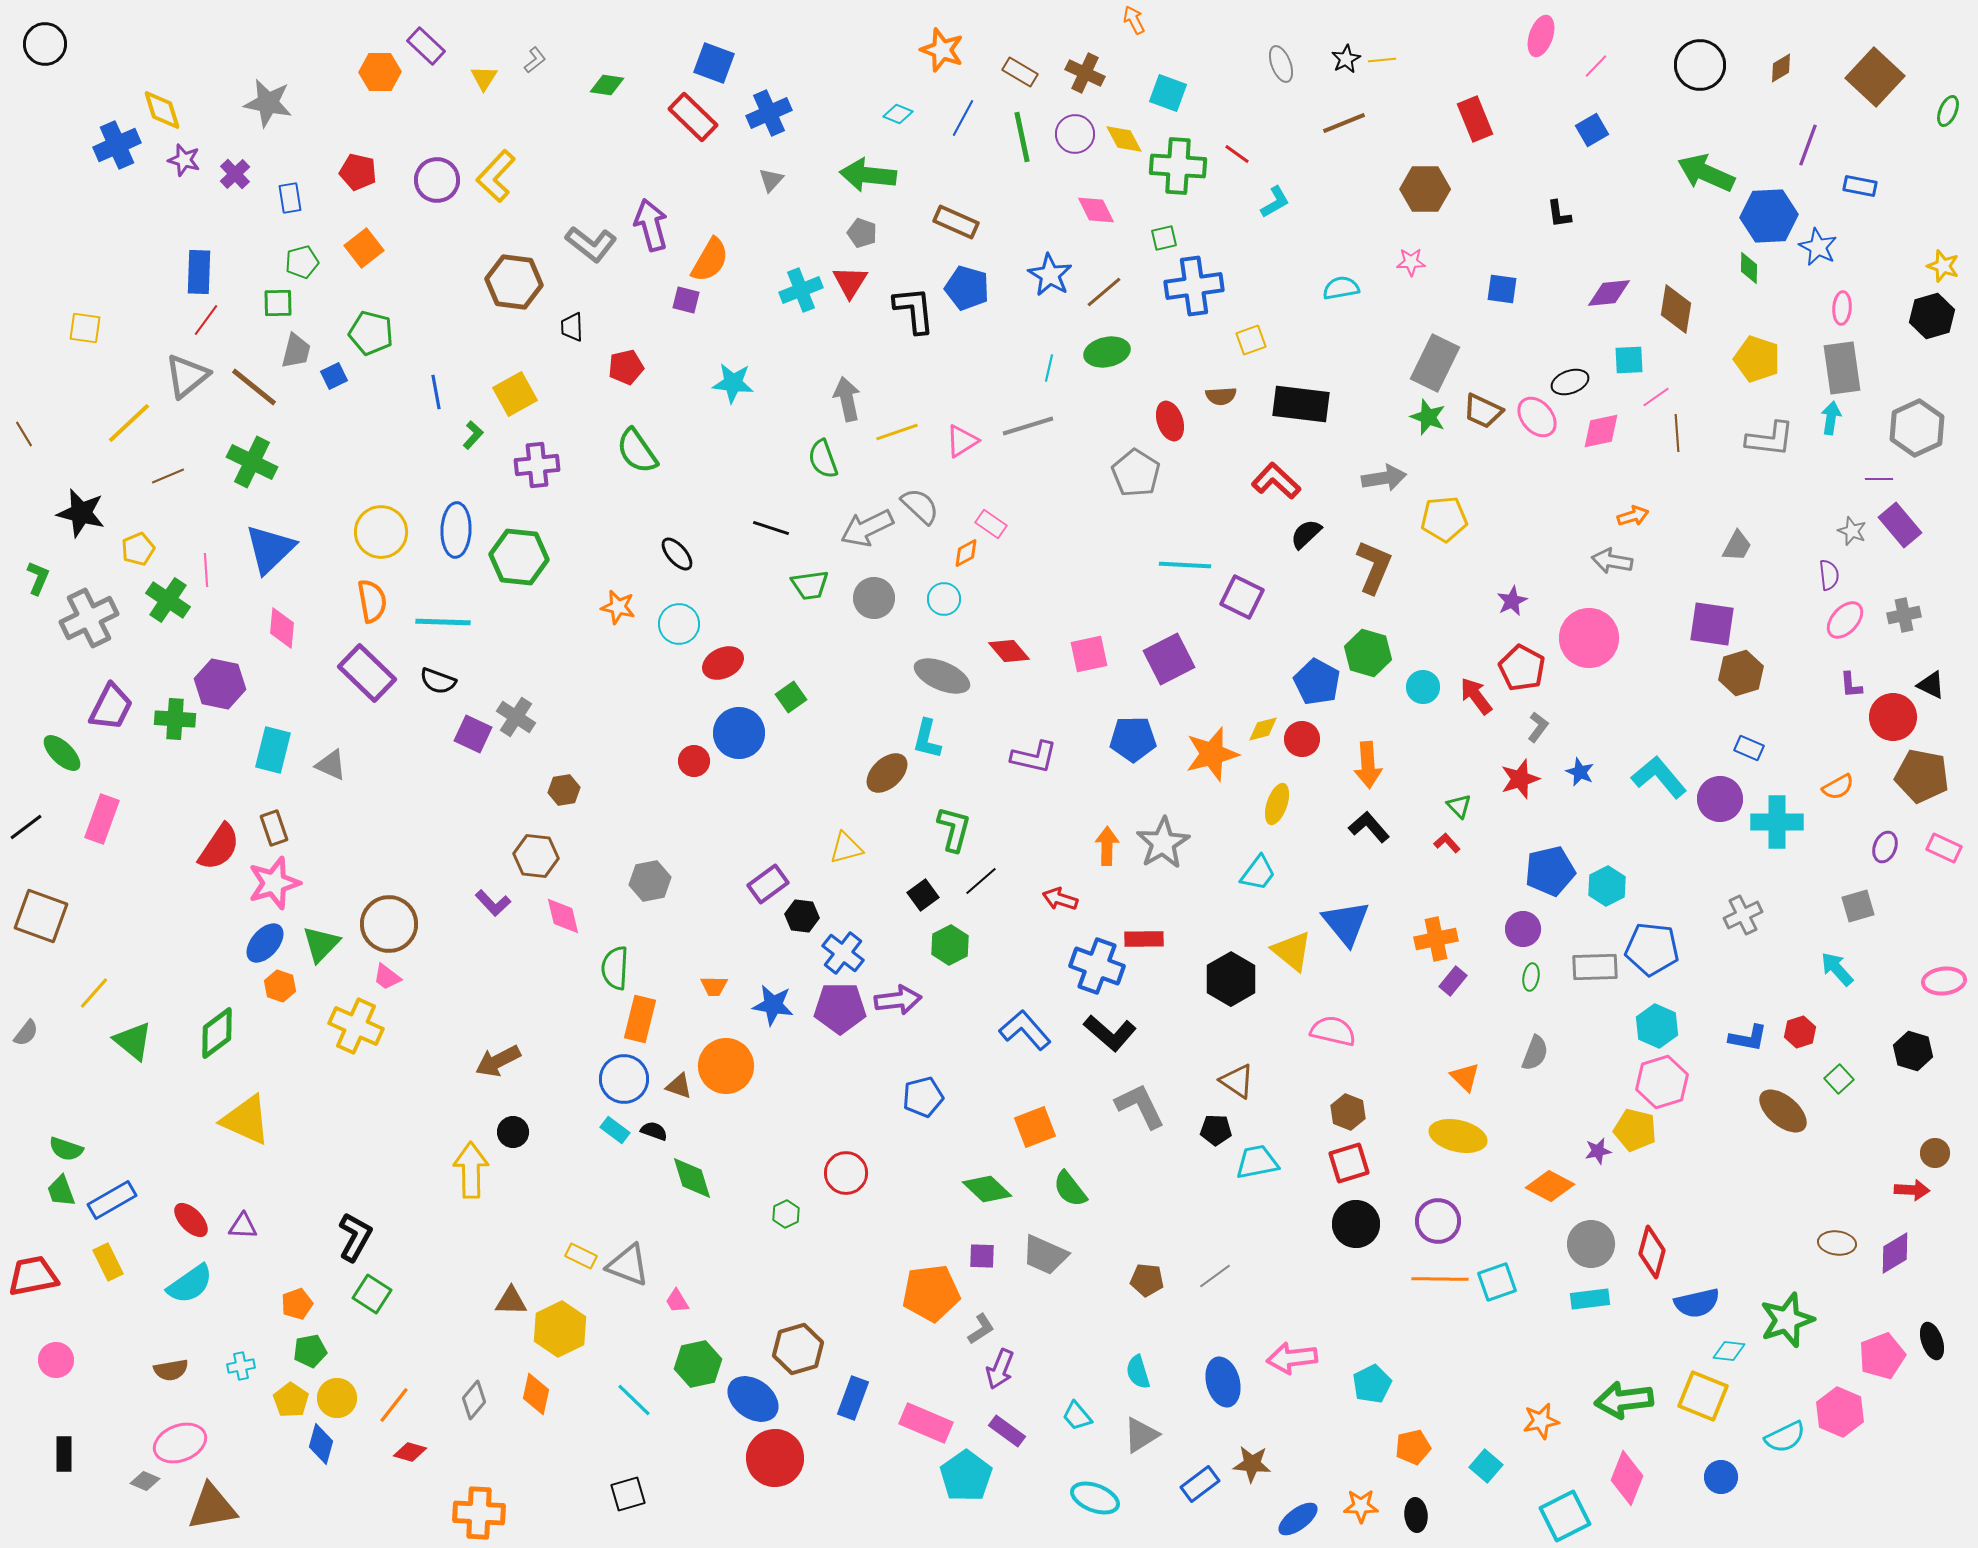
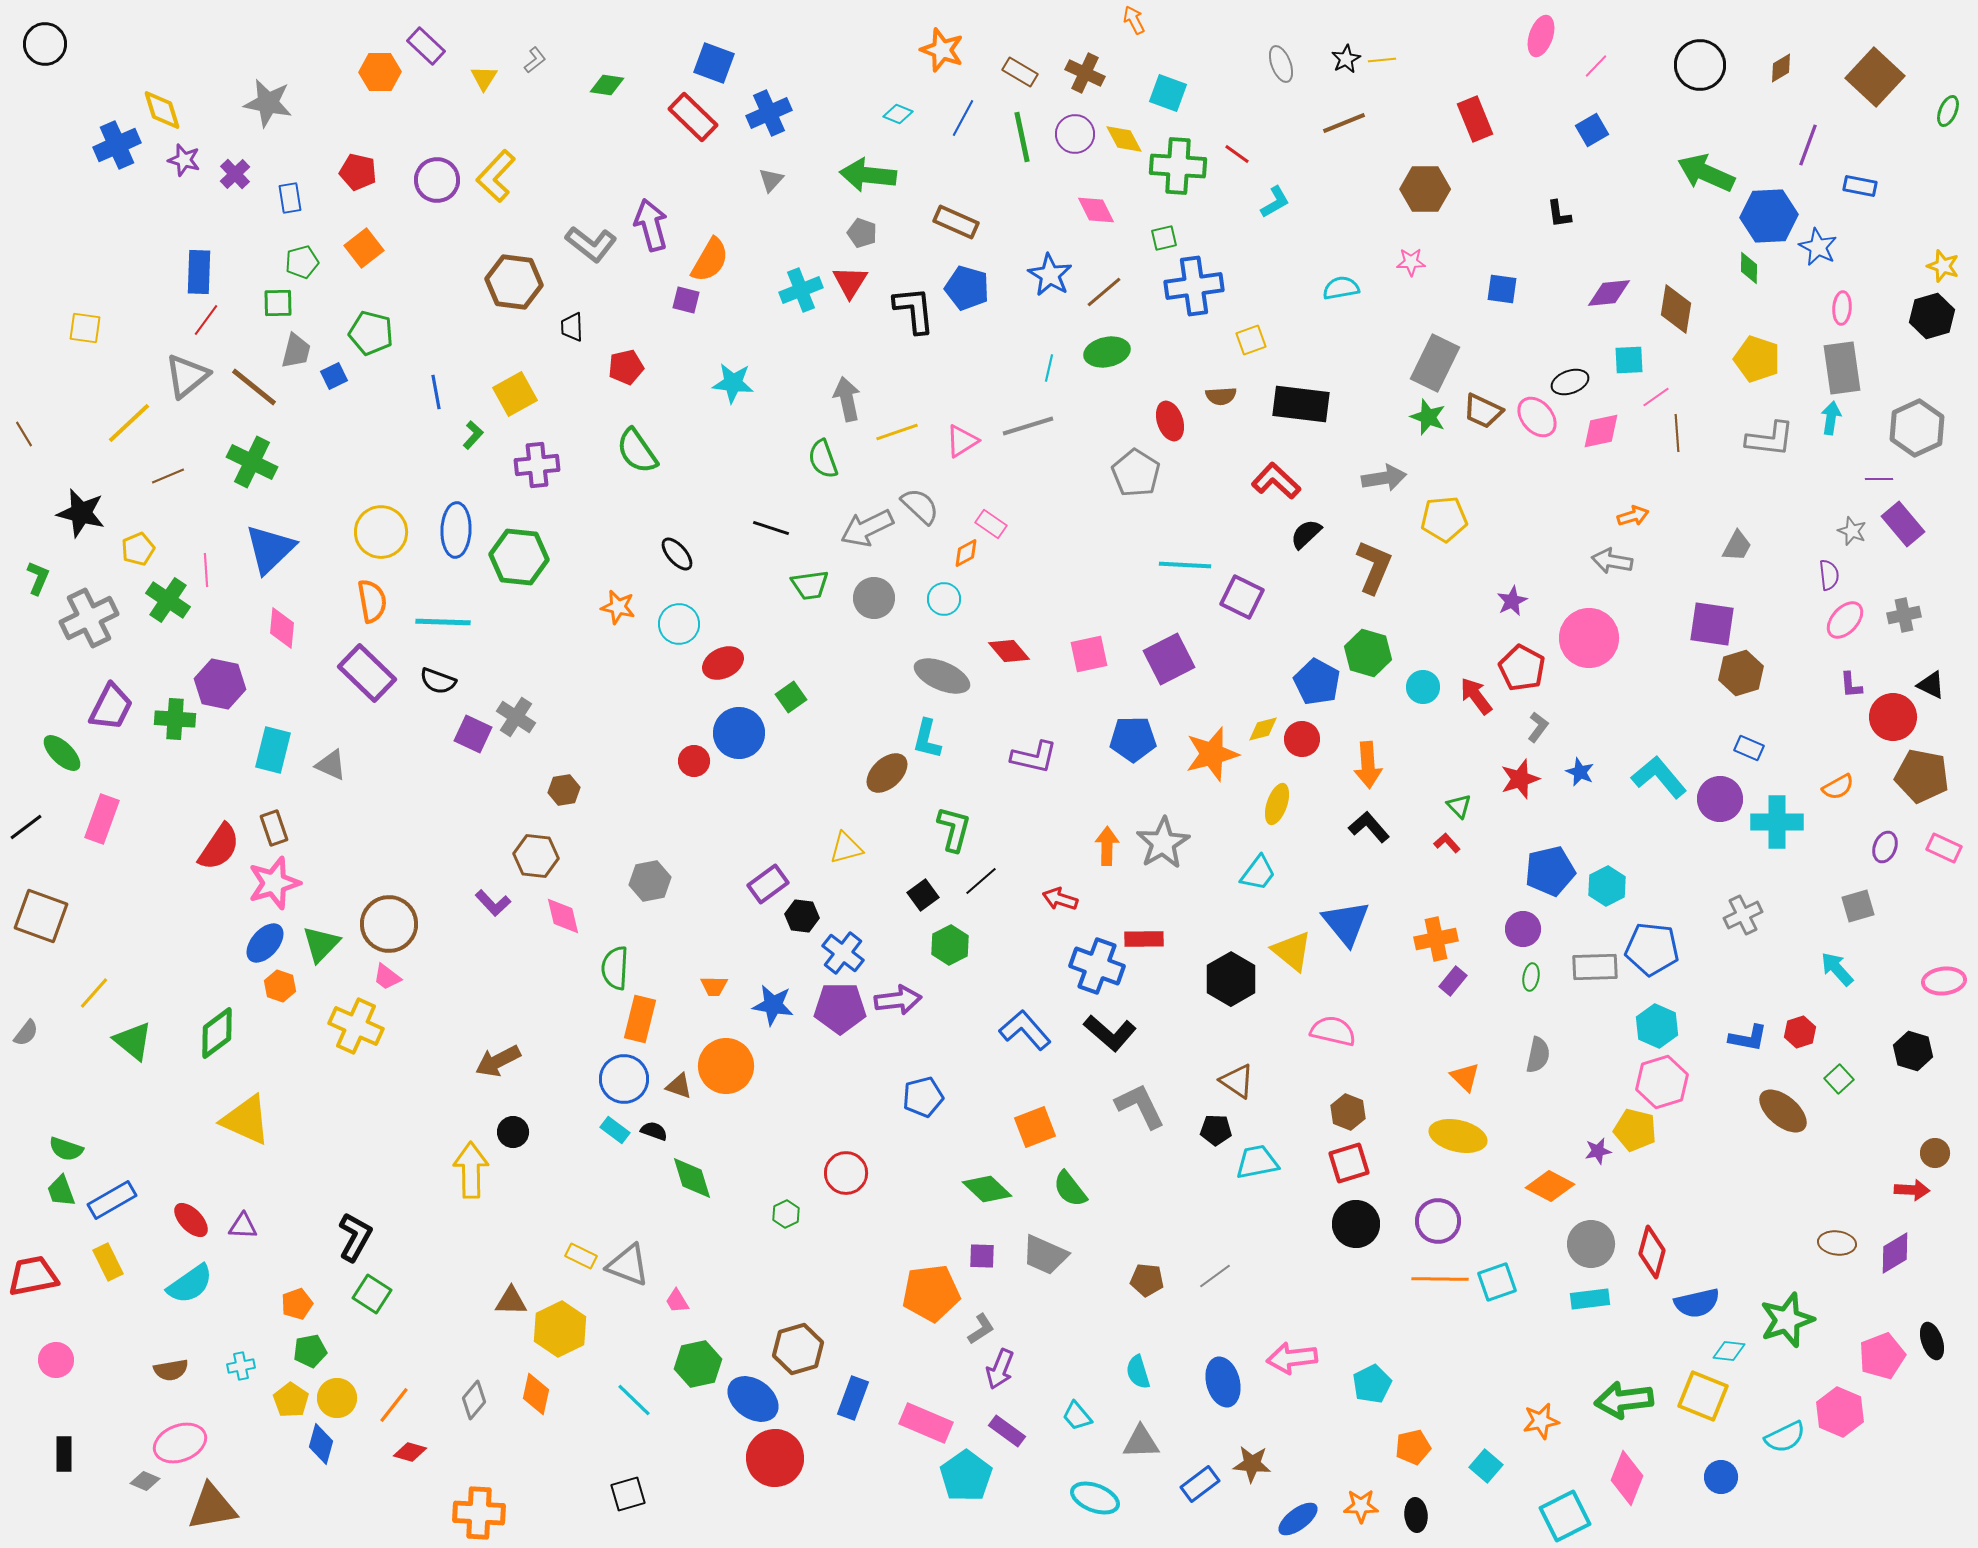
purple rectangle at (1900, 525): moved 3 px right, 1 px up
gray semicircle at (1535, 1053): moved 3 px right, 2 px down; rotated 9 degrees counterclockwise
gray triangle at (1141, 1435): moved 7 px down; rotated 30 degrees clockwise
